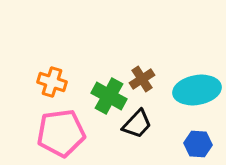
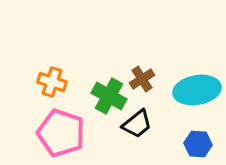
black trapezoid: rotated 8 degrees clockwise
pink pentagon: rotated 27 degrees clockwise
